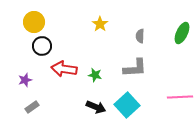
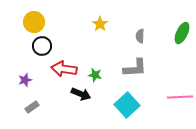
black arrow: moved 15 px left, 13 px up
